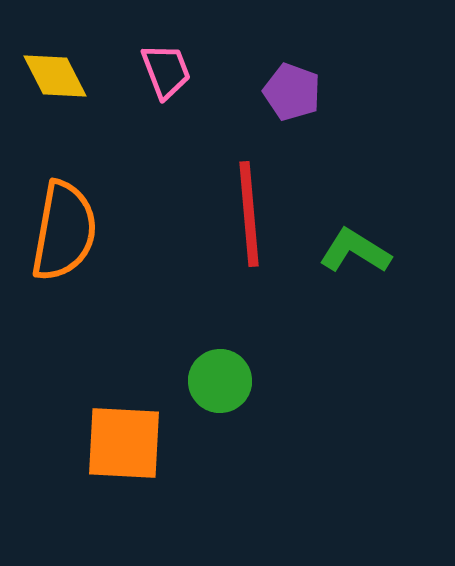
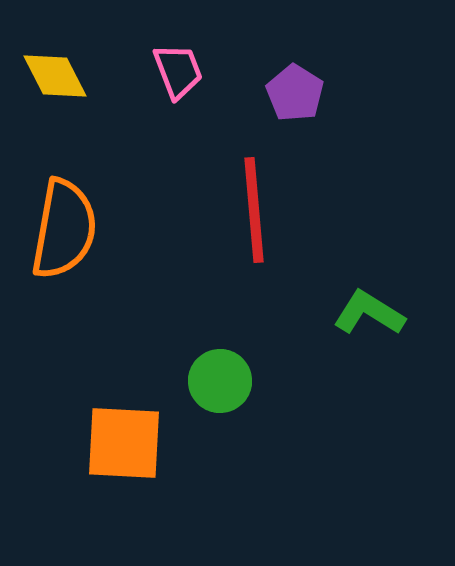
pink trapezoid: moved 12 px right
purple pentagon: moved 3 px right, 1 px down; rotated 12 degrees clockwise
red line: moved 5 px right, 4 px up
orange semicircle: moved 2 px up
green L-shape: moved 14 px right, 62 px down
